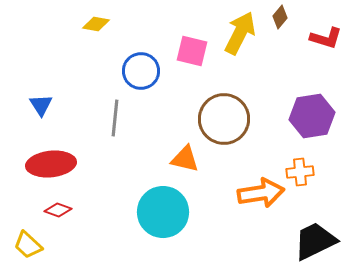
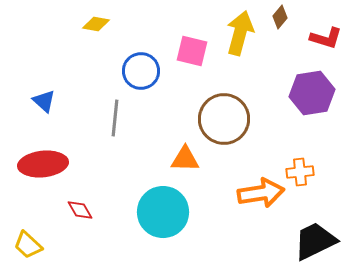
yellow arrow: rotated 12 degrees counterclockwise
blue triangle: moved 3 px right, 4 px up; rotated 15 degrees counterclockwise
purple hexagon: moved 23 px up
orange triangle: rotated 12 degrees counterclockwise
red ellipse: moved 8 px left
red diamond: moved 22 px right; rotated 40 degrees clockwise
